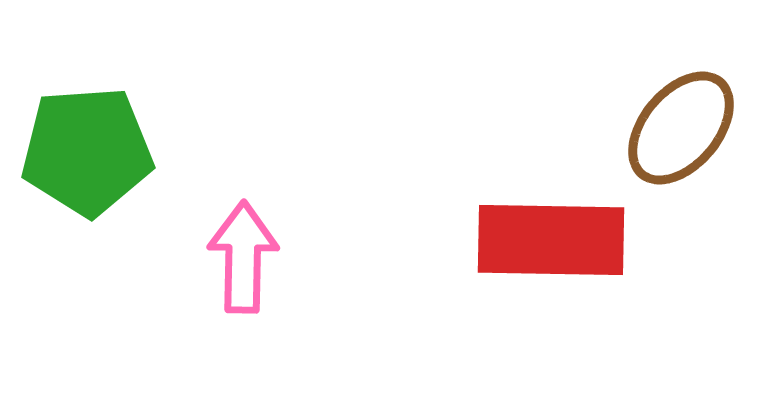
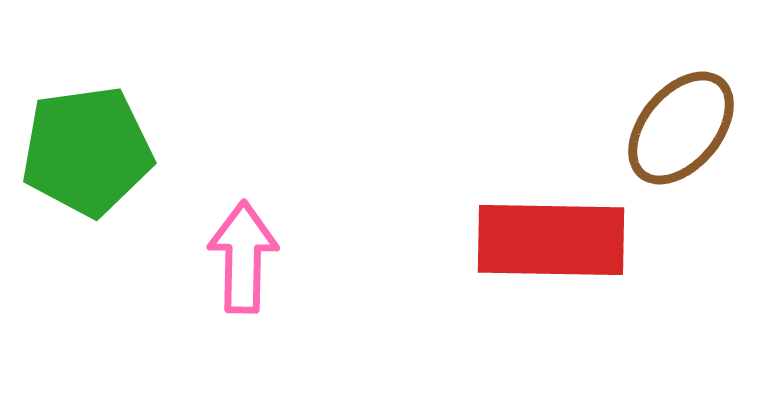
green pentagon: rotated 4 degrees counterclockwise
